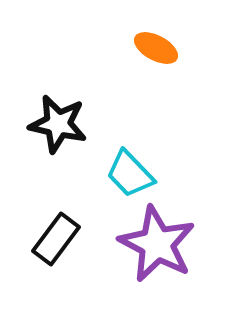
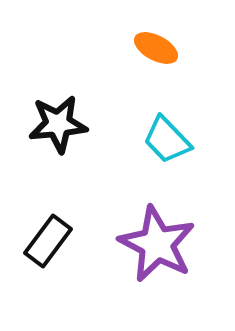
black star: rotated 18 degrees counterclockwise
cyan trapezoid: moved 37 px right, 34 px up
black rectangle: moved 8 px left, 2 px down
